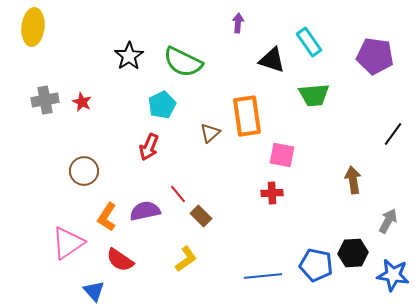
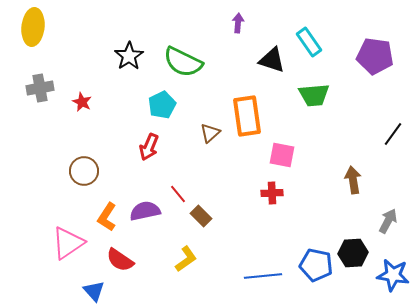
gray cross: moved 5 px left, 12 px up
